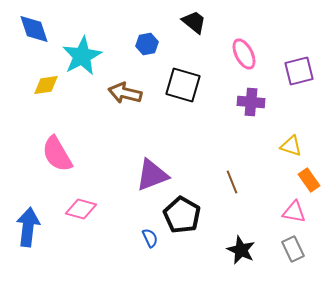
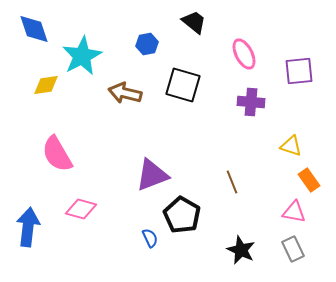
purple square: rotated 8 degrees clockwise
